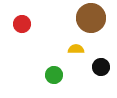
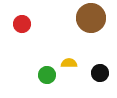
yellow semicircle: moved 7 px left, 14 px down
black circle: moved 1 px left, 6 px down
green circle: moved 7 px left
